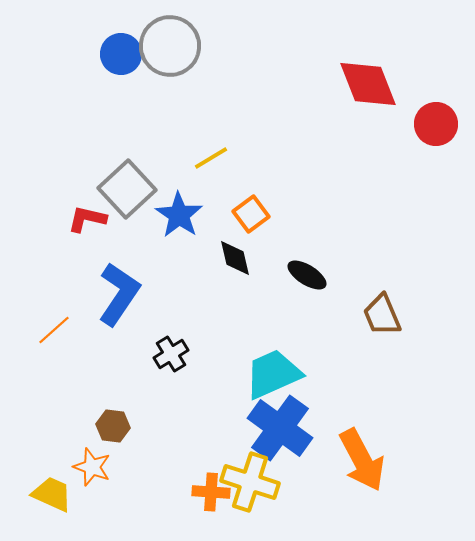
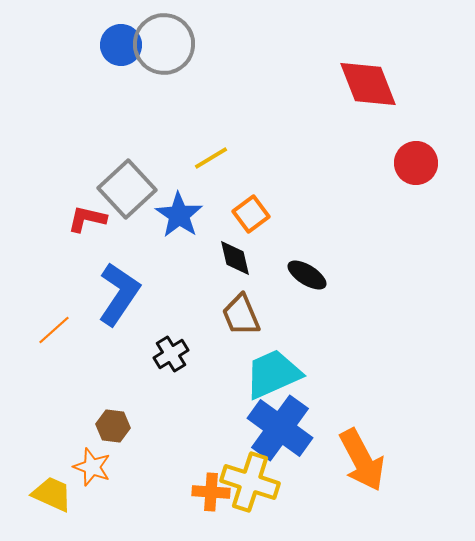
gray circle: moved 6 px left, 2 px up
blue circle: moved 9 px up
red circle: moved 20 px left, 39 px down
brown trapezoid: moved 141 px left
